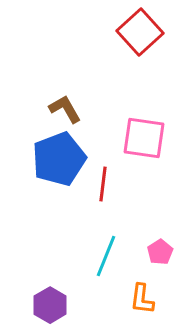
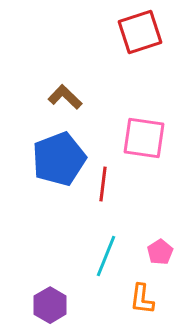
red square: rotated 24 degrees clockwise
brown L-shape: moved 12 px up; rotated 16 degrees counterclockwise
